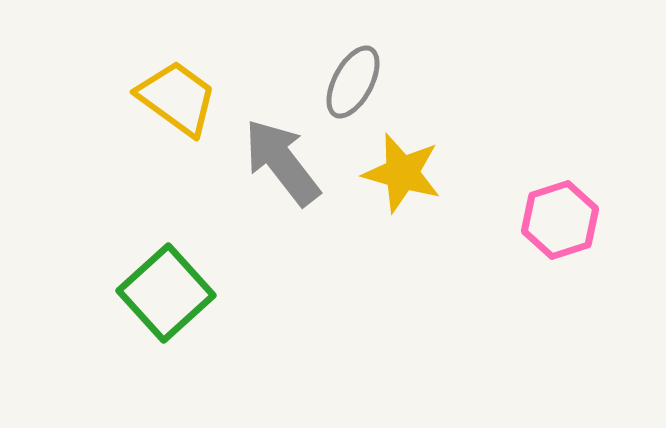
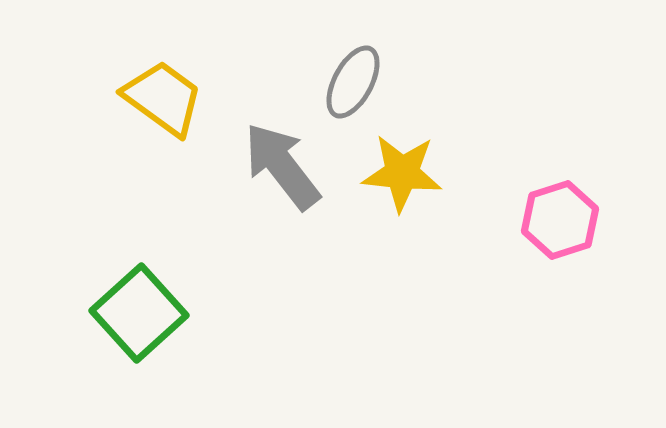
yellow trapezoid: moved 14 px left
gray arrow: moved 4 px down
yellow star: rotated 10 degrees counterclockwise
green square: moved 27 px left, 20 px down
